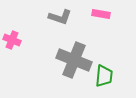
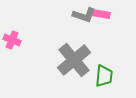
gray L-shape: moved 24 px right, 2 px up
gray cross: rotated 28 degrees clockwise
